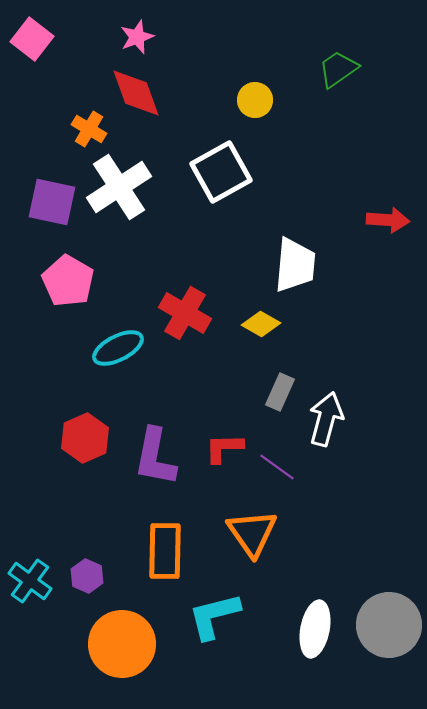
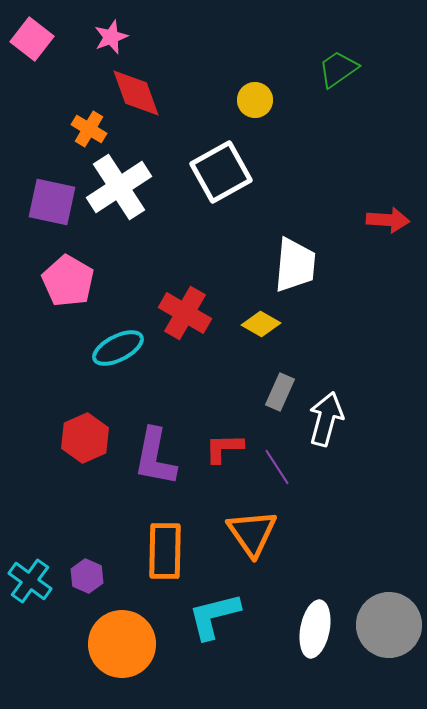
pink star: moved 26 px left
purple line: rotated 21 degrees clockwise
